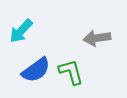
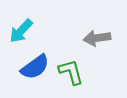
blue semicircle: moved 1 px left, 3 px up
